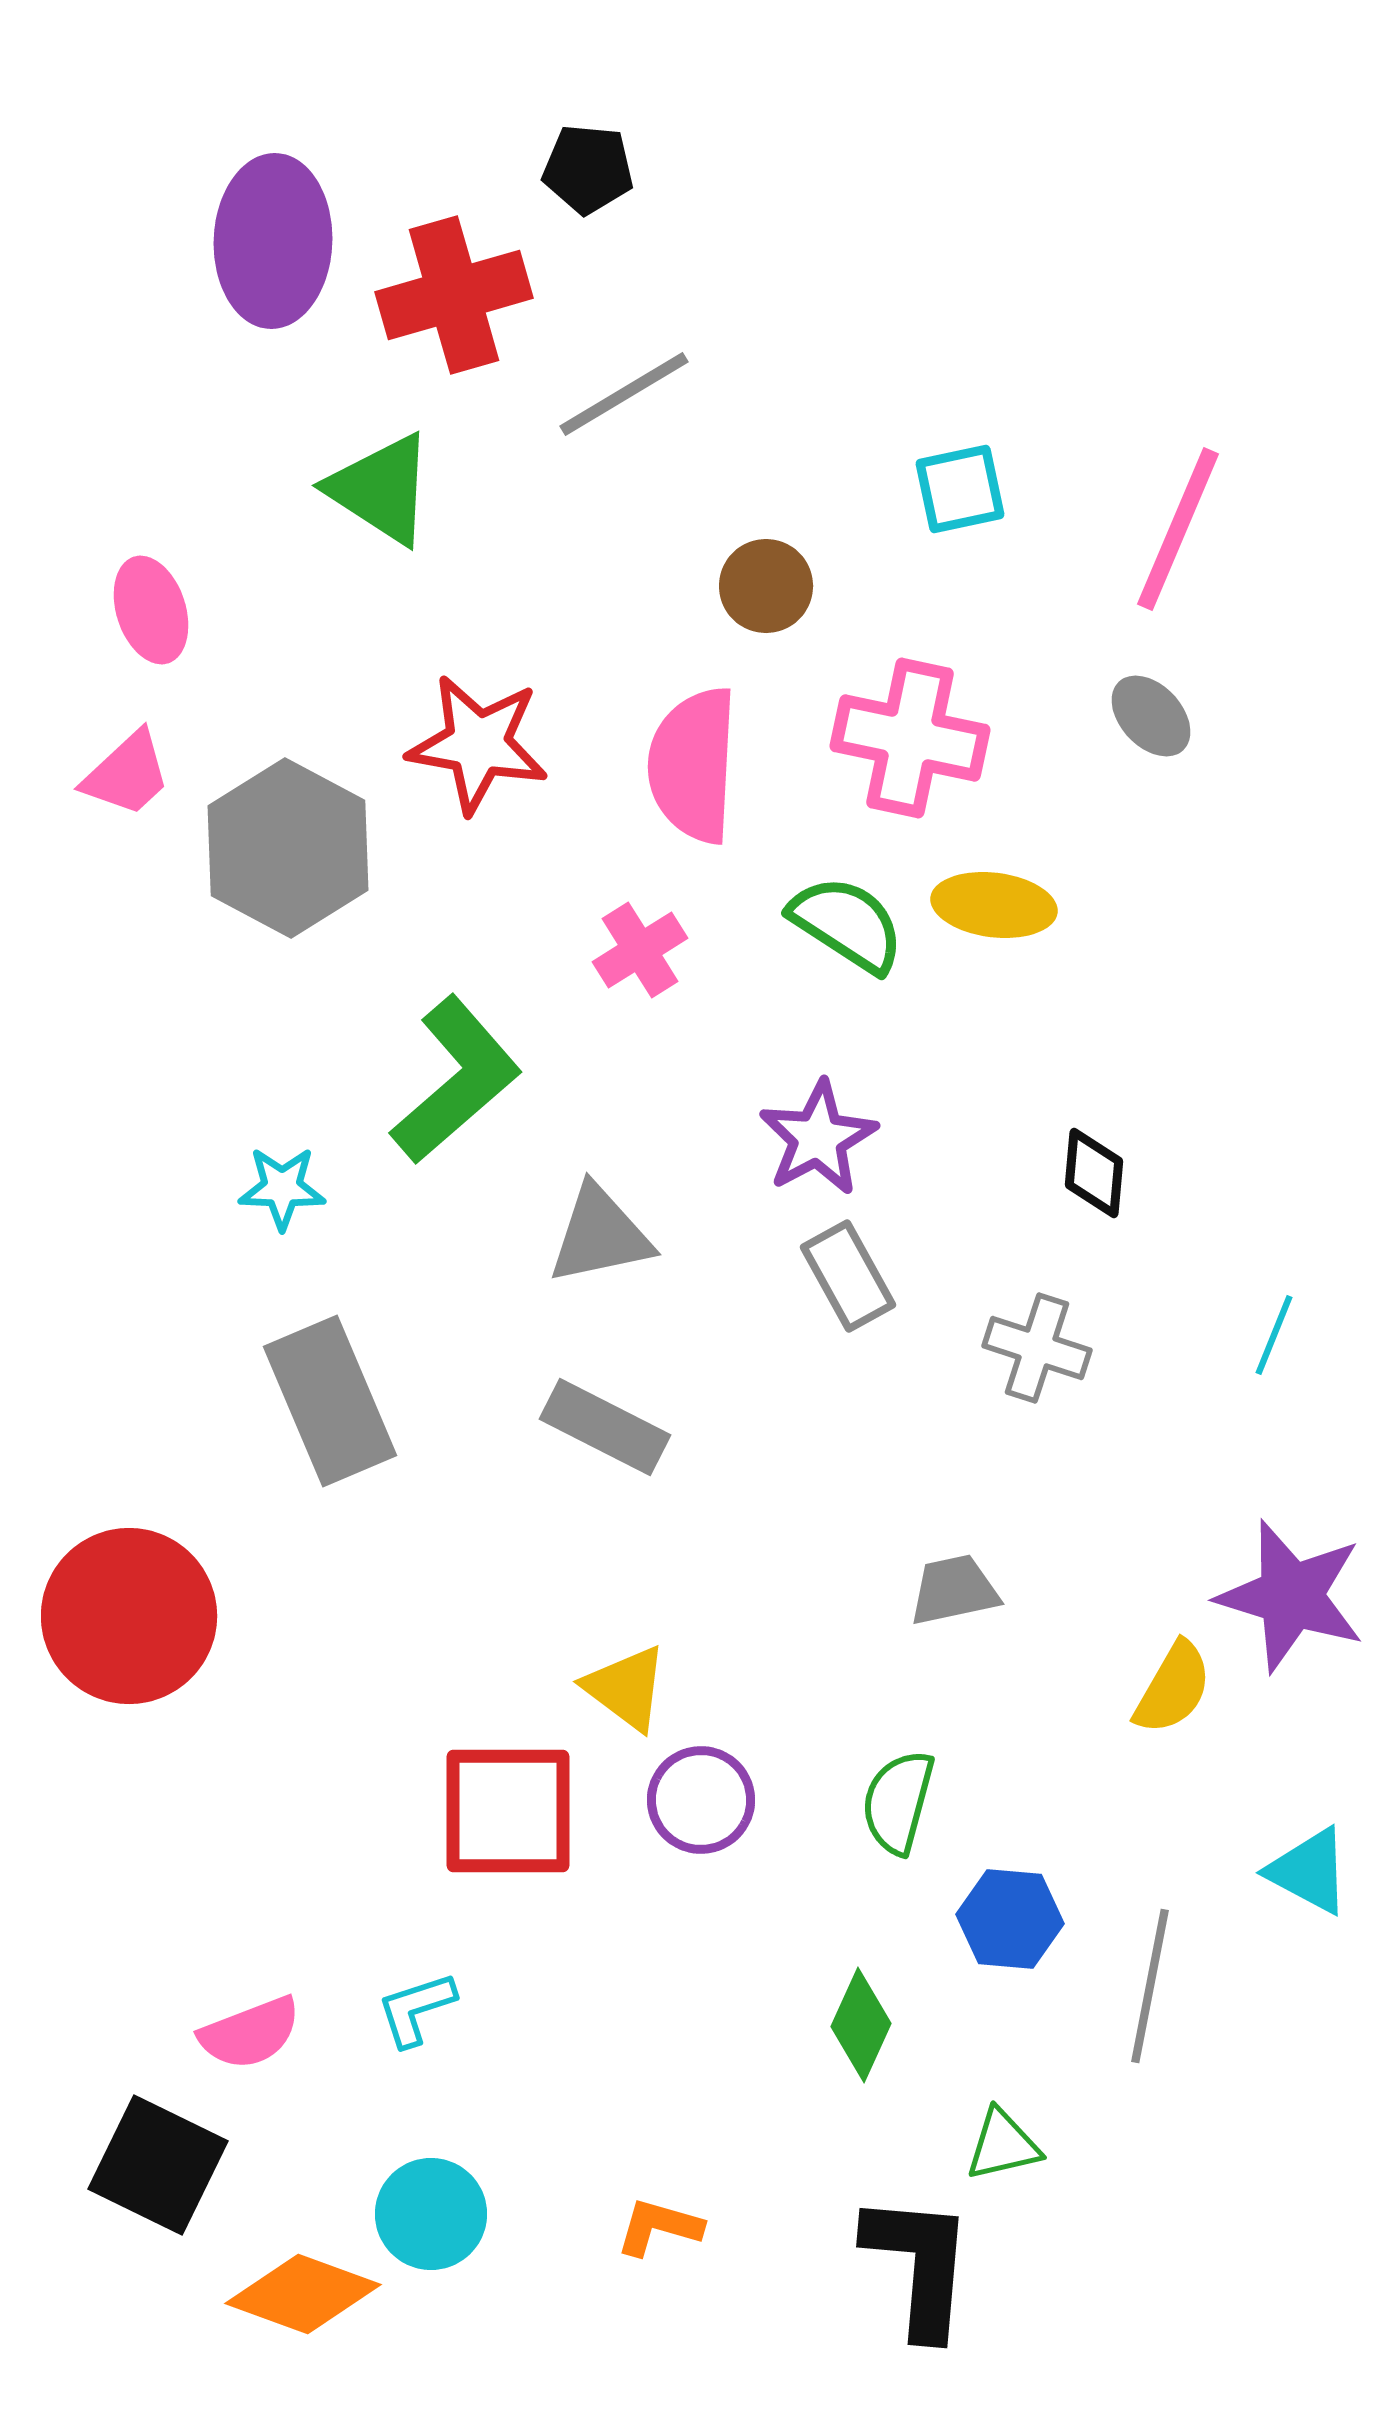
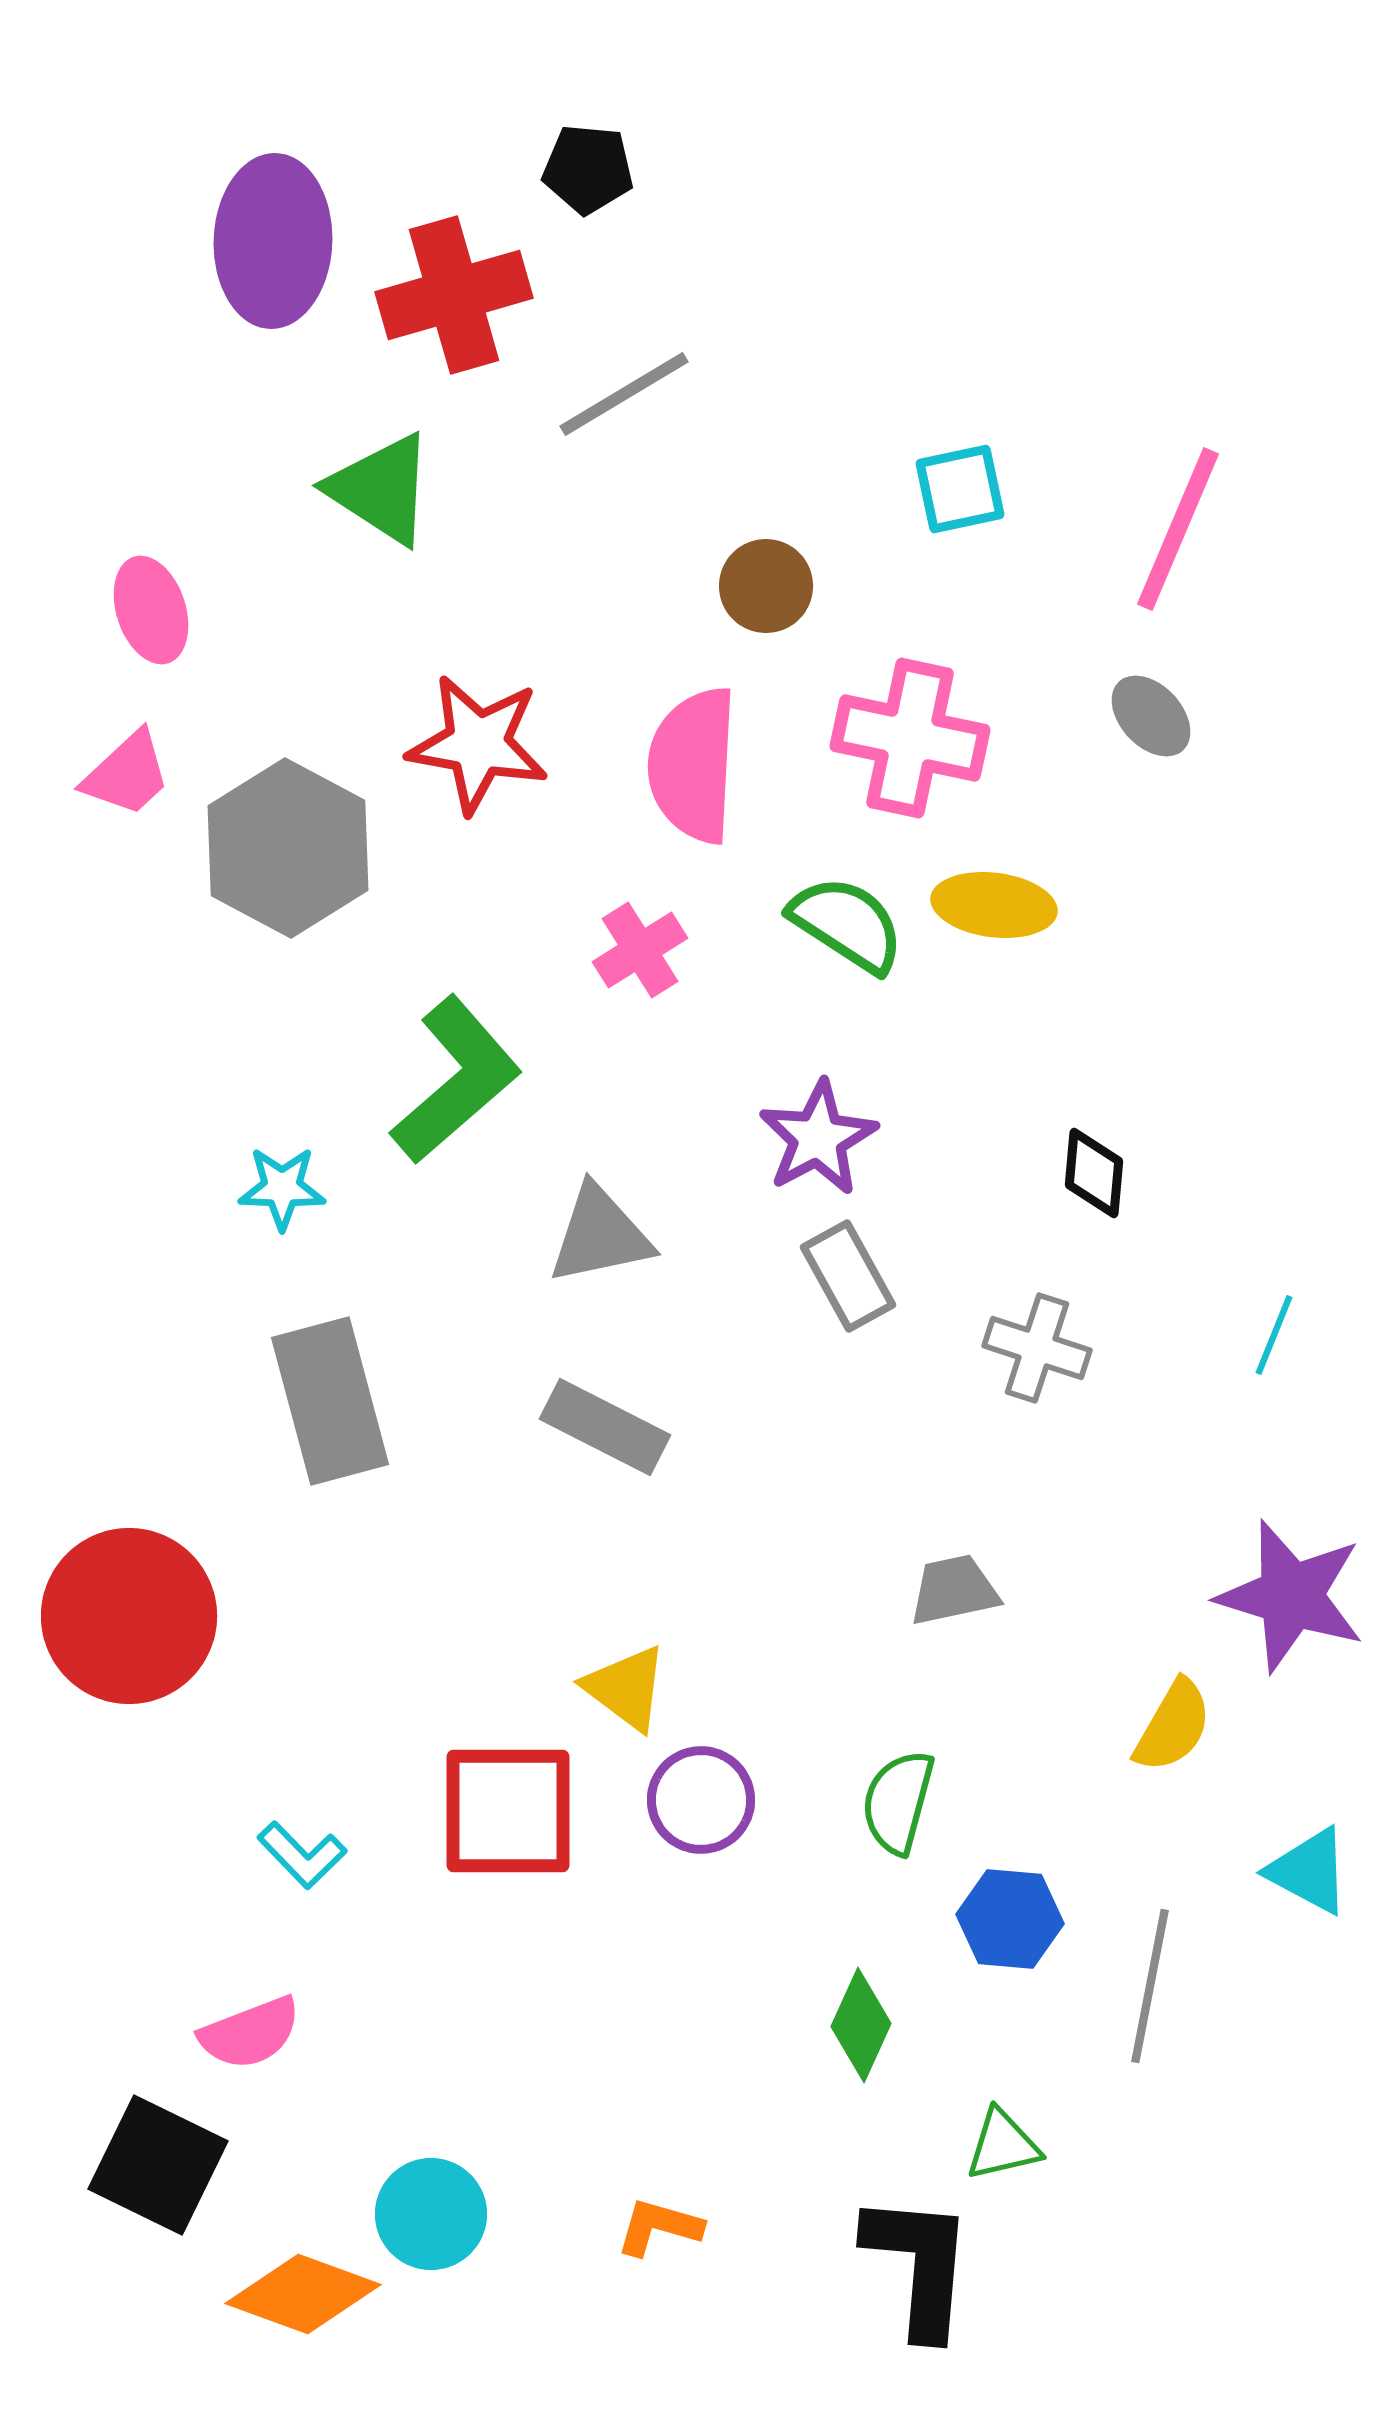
gray rectangle at (330, 1401): rotated 8 degrees clockwise
yellow semicircle at (1173, 1688): moved 38 px down
cyan L-shape at (416, 2009): moved 114 px left, 154 px up; rotated 116 degrees counterclockwise
